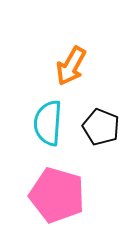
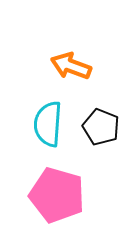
orange arrow: rotated 81 degrees clockwise
cyan semicircle: moved 1 px down
